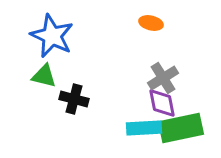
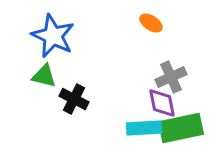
orange ellipse: rotated 20 degrees clockwise
blue star: moved 1 px right
gray cross: moved 8 px right, 1 px up; rotated 8 degrees clockwise
black cross: rotated 12 degrees clockwise
